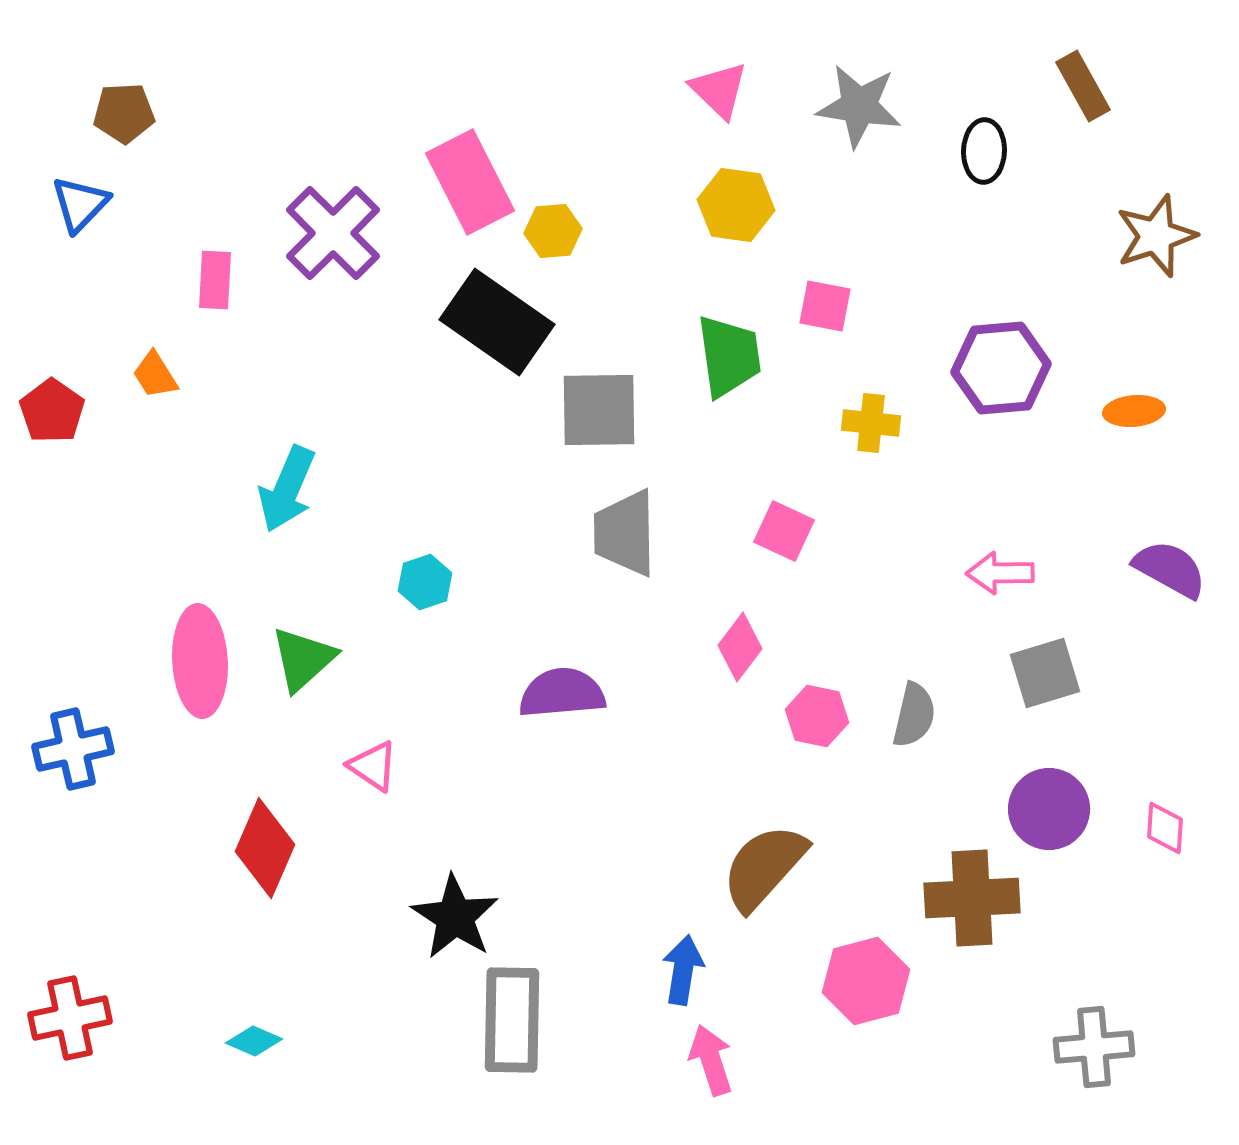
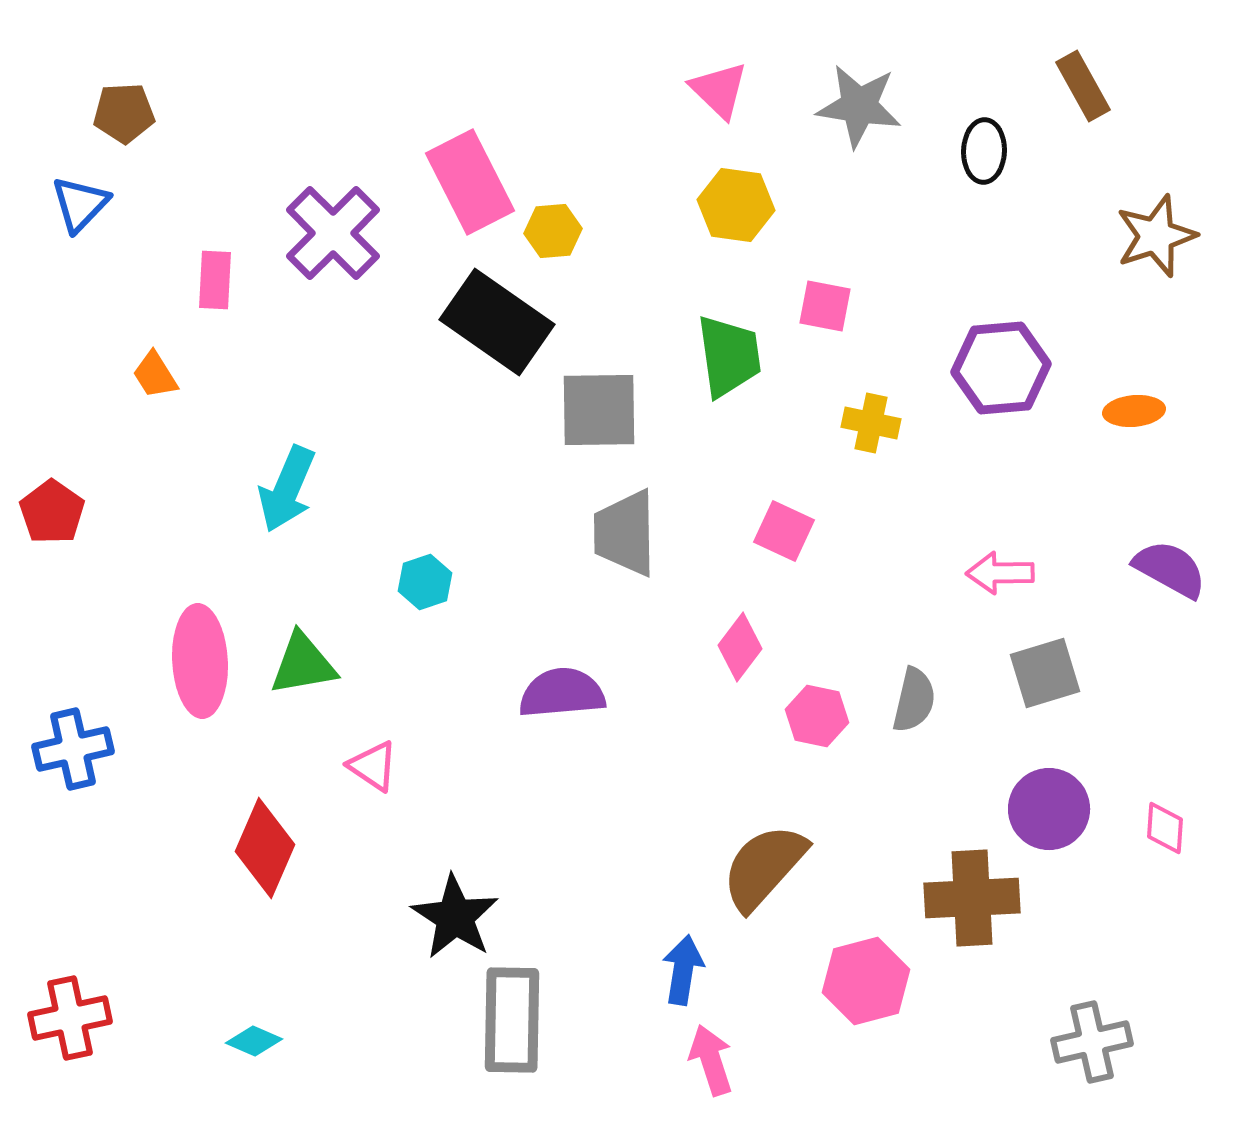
red pentagon at (52, 411): moved 101 px down
yellow cross at (871, 423): rotated 6 degrees clockwise
green triangle at (303, 659): moved 5 px down; rotated 32 degrees clockwise
gray semicircle at (914, 715): moved 15 px up
gray cross at (1094, 1047): moved 2 px left, 5 px up; rotated 8 degrees counterclockwise
